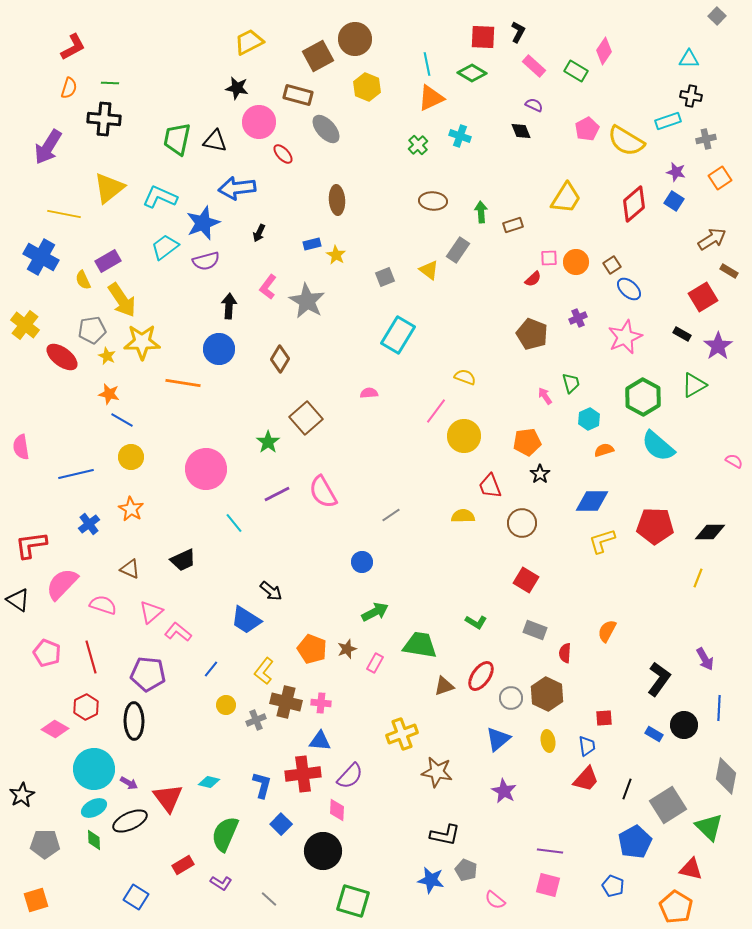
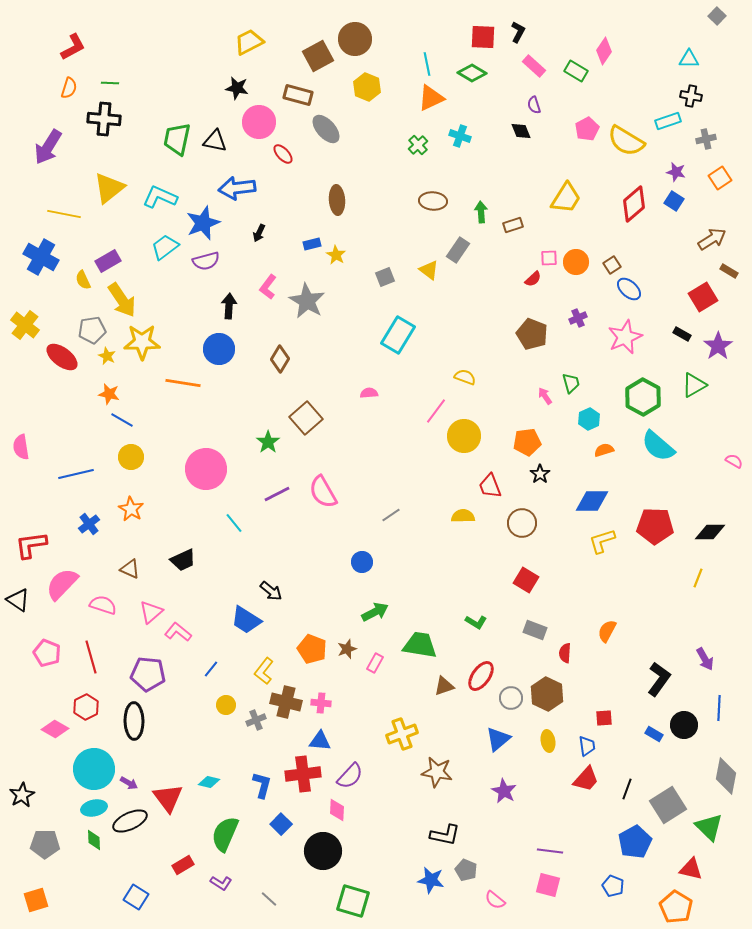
purple semicircle at (534, 105): rotated 132 degrees counterclockwise
cyan ellipse at (94, 808): rotated 15 degrees clockwise
